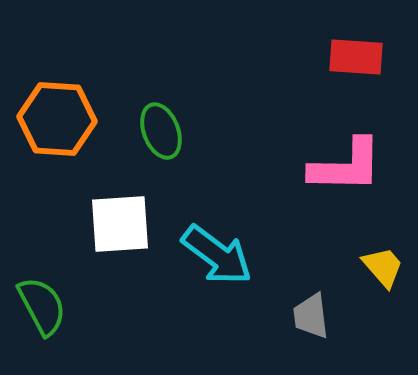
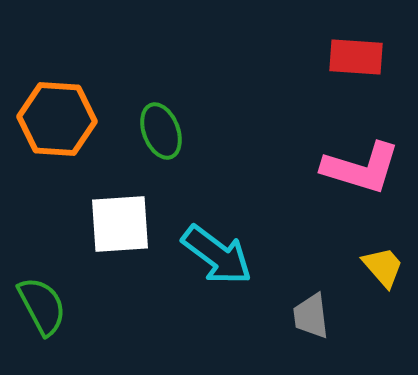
pink L-shape: moved 15 px right, 2 px down; rotated 16 degrees clockwise
